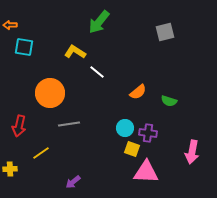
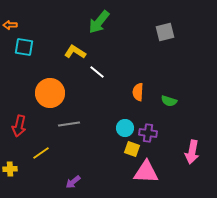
orange semicircle: rotated 132 degrees clockwise
